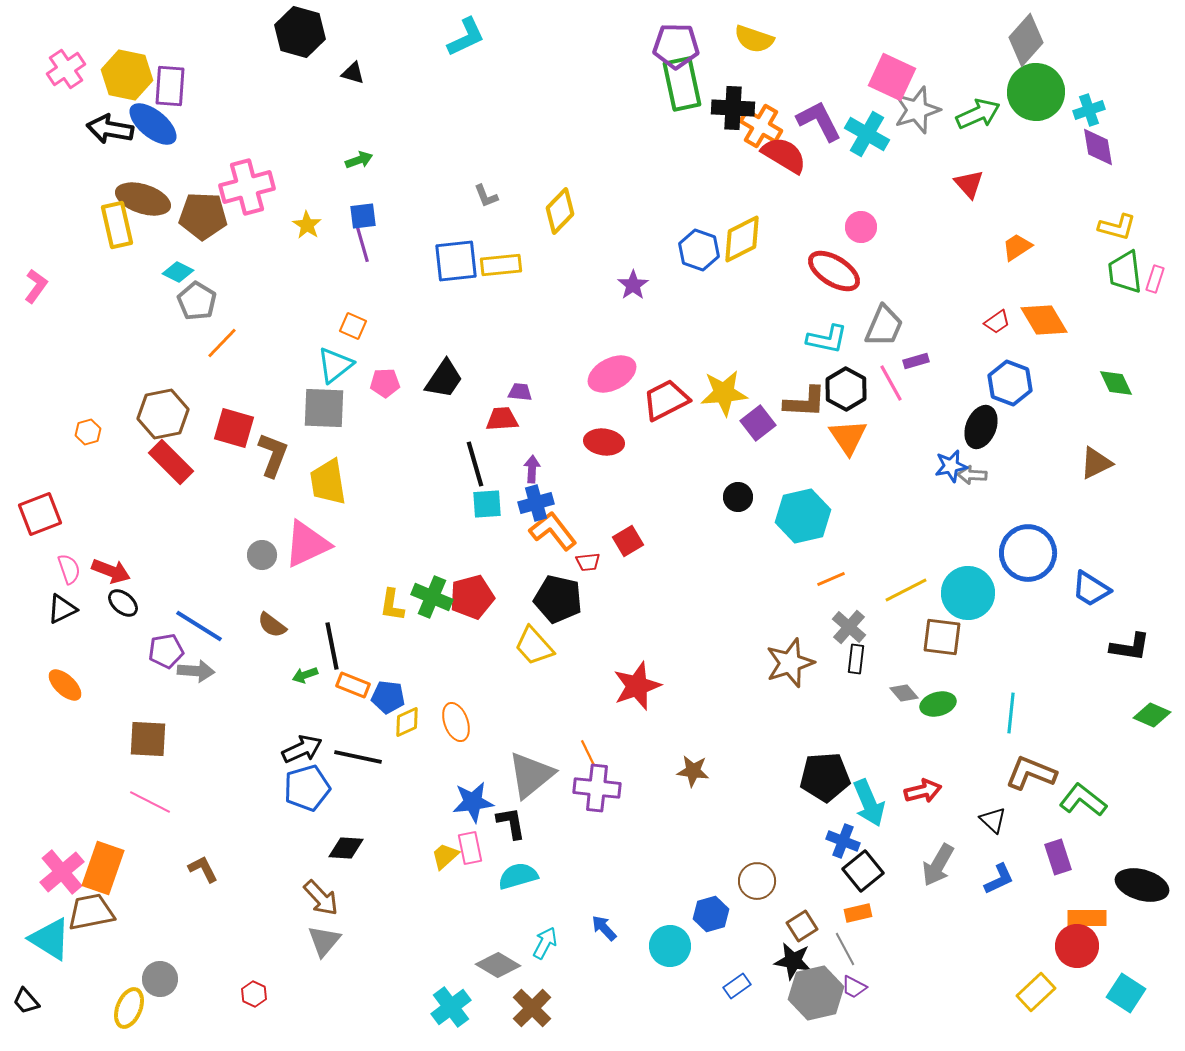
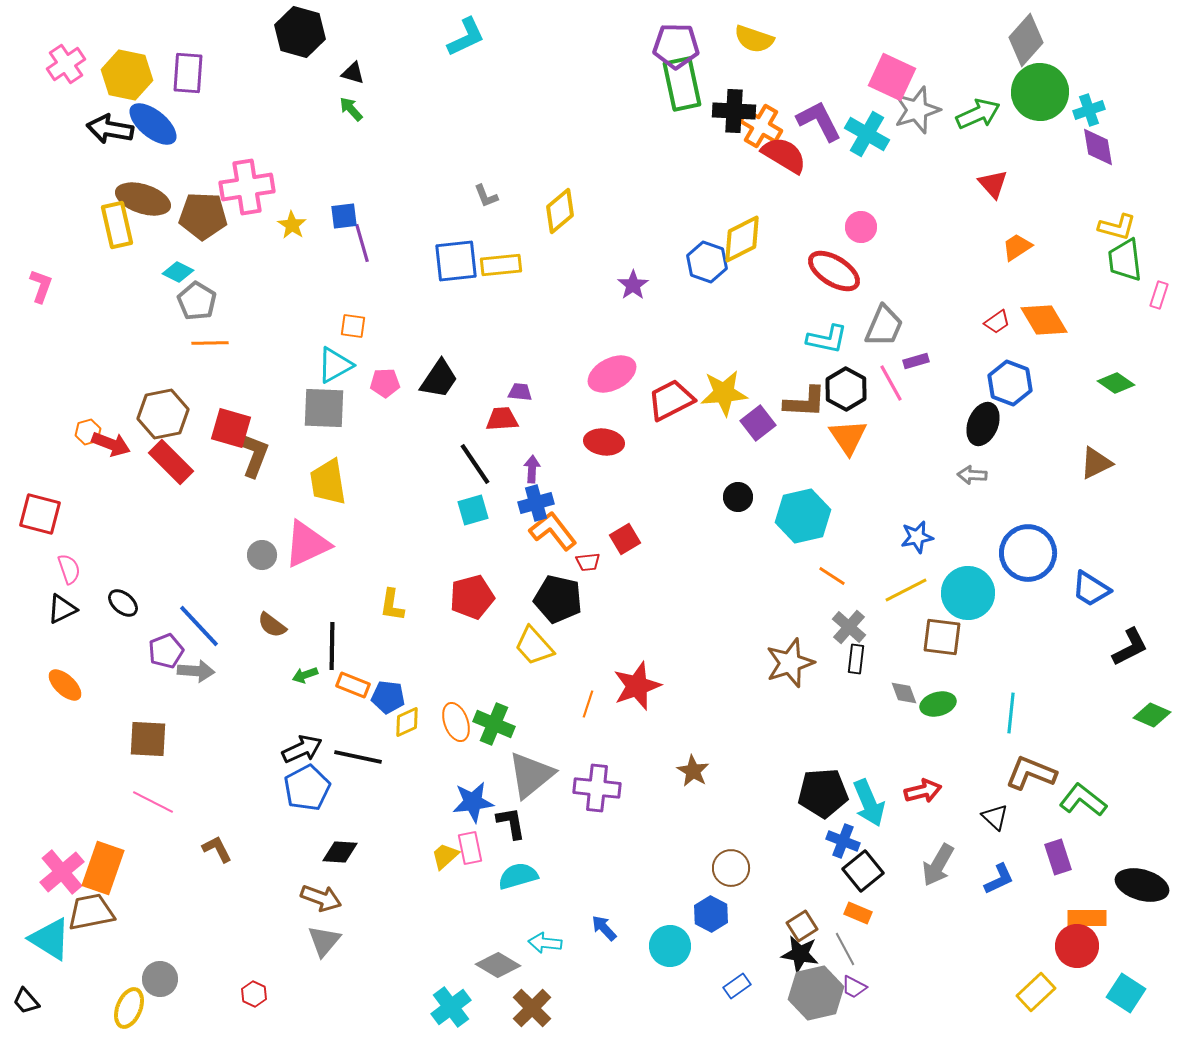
pink cross at (66, 69): moved 5 px up
purple rectangle at (170, 86): moved 18 px right, 13 px up
green circle at (1036, 92): moved 4 px right
black cross at (733, 108): moved 1 px right, 3 px down
green arrow at (359, 160): moved 8 px left, 51 px up; rotated 112 degrees counterclockwise
red triangle at (969, 184): moved 24 px right
pink cross at (247, 187): rotated 6 degrees clockwise
yellow diamond at (560, 211): rotated 6 degrees clockwise
blue square at (363, 216): moved 19 px left
yellow star at (307, 225): moved 15 px left
blue hexagon at (699, 250): moved 8 px right, 12 px down
green trapezoid at (1125, 272): moved 12 px up
pink rectangle at (1155, 279): moved 4 px right, 16 px down
pink L-shape at (36, 286): moved 5 px right; rotated 16 degrees counterclockwise
orange square at (353, 326): rotated 16 degrees counterclockwise
orange line at (222, 343): moved 12 px left; rotated 45 degrees clockwise
cyan triangle at (335, 365): rotated 9 degrees clockwise
black trapezoid at (444, 379): moved 5 px left
green diamond at (1116, 383): rotated 30 degrees counterclockwise
red trapezoid at (666, 400): moved 5 px right
black ellipse at (981, 427): moved 2 px right, 3 px up
red square at (234, 428): moved 3 px left
brown L-shape at (273, 455): moved 19 px left
black line at (475, 464): rotated 18 degrees counterclockwise
blue star at (951, 466): moved 34 px left, 71 px down
cyan square at (487, 504): moved 14 px left, 6 px down; rotated 12 degrees counterclockwise
red square at (40, 514): rotated 36 degrees clockwise
red square at (628, 541): moved 3 px left, 2 px up
red arrow at (111, 571): moved 127 px up
orange line at (831, 579): moved 1 px right, 3 px up; rotated 56 degrees clockwise
green cross at (432, 597): moved 62 px right, 127 px down
blue line at (199, 626): rotated 15 degrees clockwise
black line at (332, 646): rotated 12 degrees clockwise
black L-shape at (1130, 647): rotated 36 degrees counterclockwise
purple pentagon at (166, 651): rotated 12 degrees counterclockwise
gray diamond at (904, 693): rotated 20 degrees clockwise
orange line at (588, 753): moved 49 px up; rotated 44 degrees clockwise
brown star at (693, 771): rotated 24 degrees clockwise
black pentagon at (825, 777): moved 2 px left, 16 px down
blue pentagon at (307, 788): rotated 12 degrees counterclockwise
pink line at (150, 802): moved 3 px right
black triangle at (993, 820): moved 2 px right, 3 px up
black diamond at (346, 848): moved 6 px left, 4 px down
brown L-shape at (203, 869): moved 14 px right, 20 px up
brown circle at (757, 881): moved 26 px left, 13 px up
brown arrow at (321, 898): rotated 27 degrees counterclockwise
orange rectangle at (858, 913): rotated 36 degrees clockwise
blue hexagon at (711, 914): rotated 16 degrees counterclockwise
cyan arrow at (545, 943): rotated 112 degrees counterclockwise
black star at (793, 961): moved 7 px right, 7 px up
